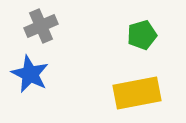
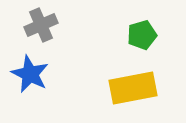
gray cross: moved 1 px up
yellow rectangle: moved 4 px left, 5 px up
